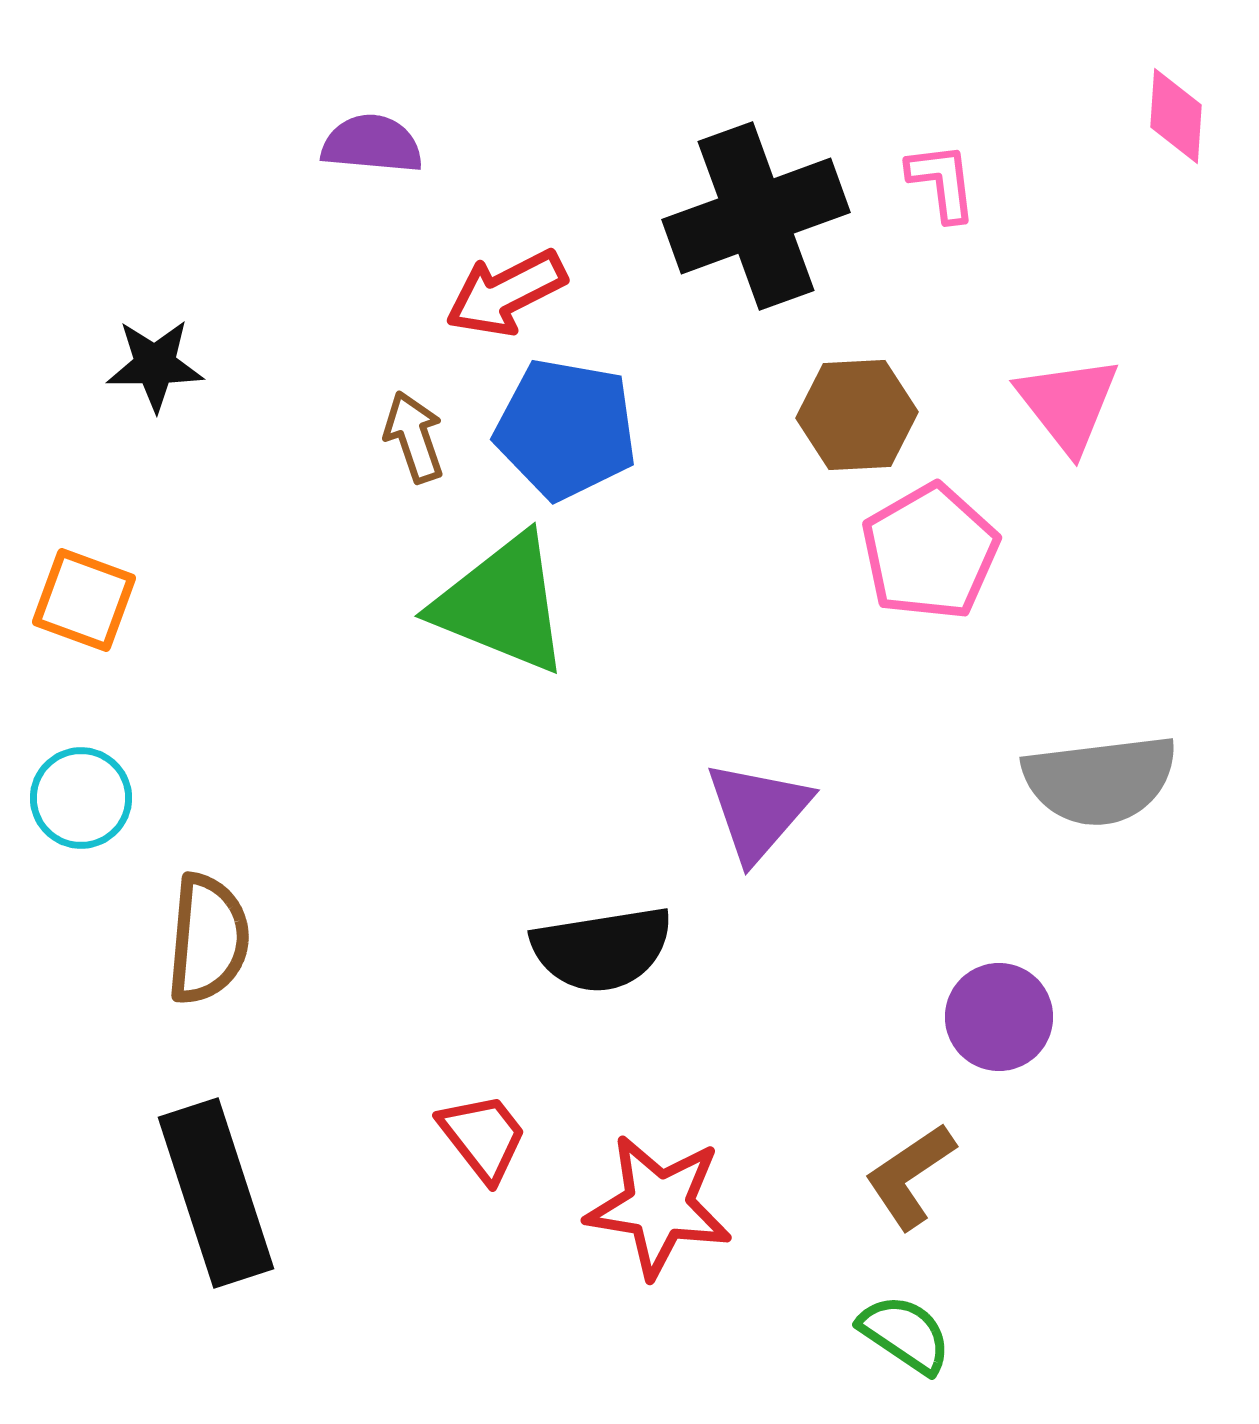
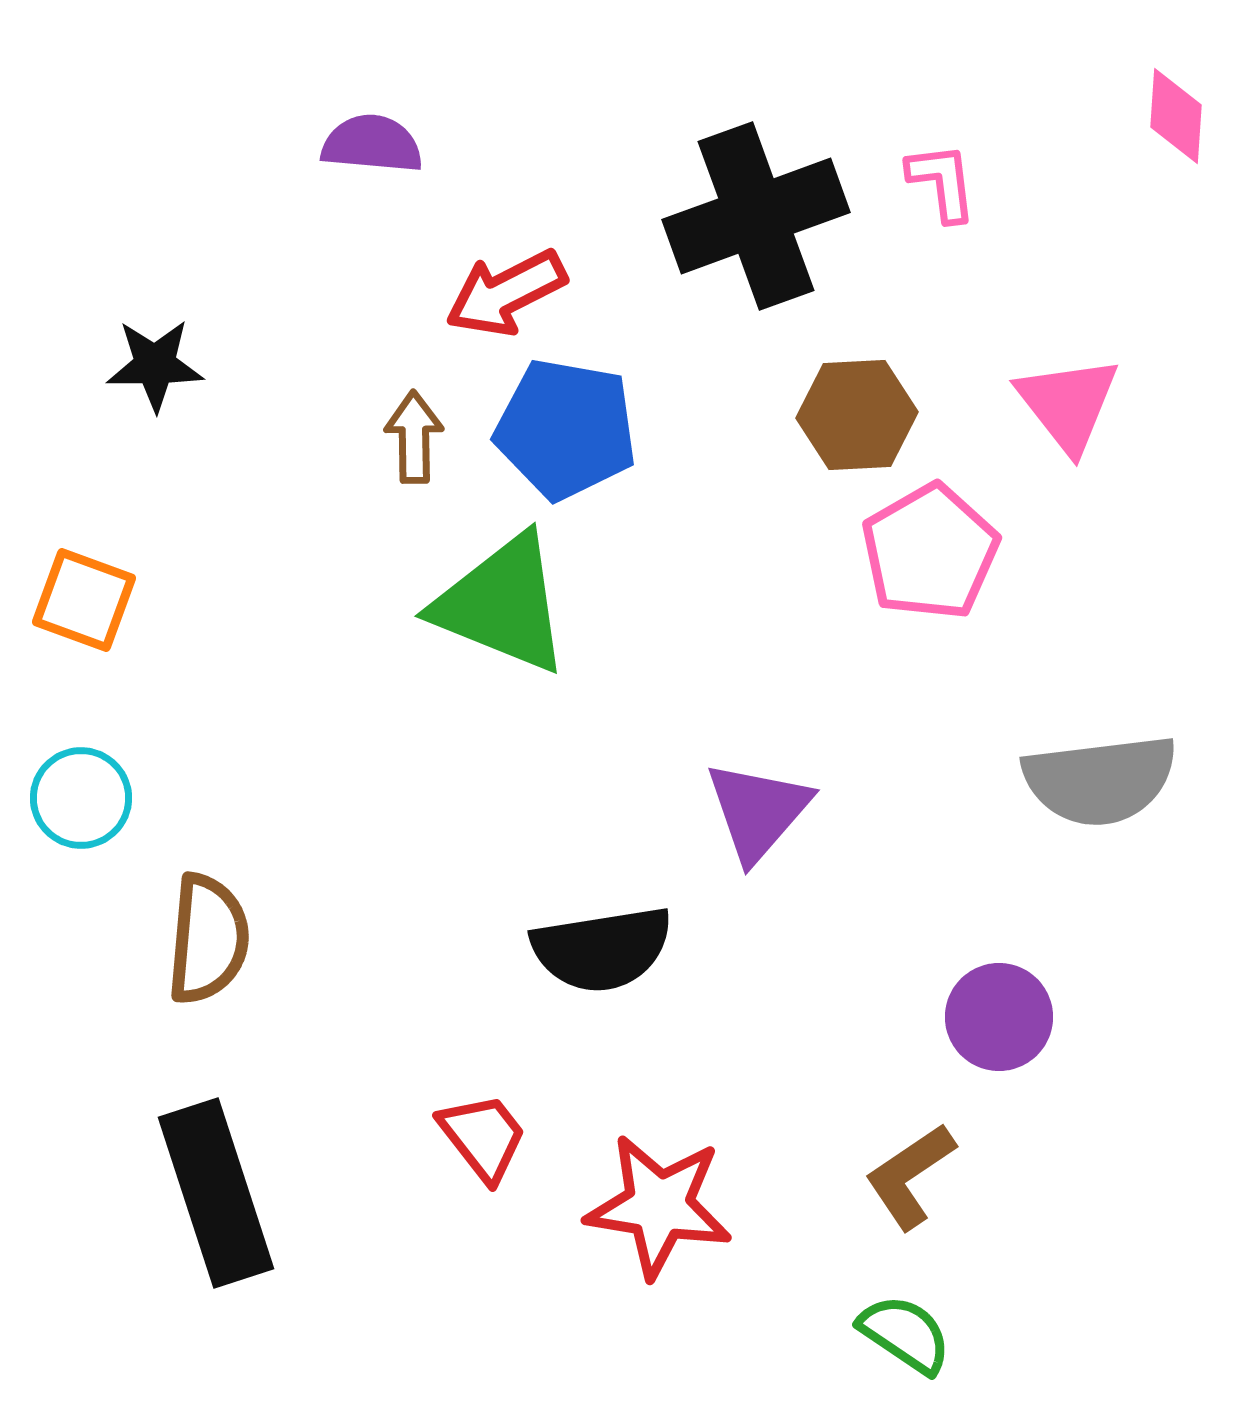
brown arrow: rotated 18 degrees clockwise
